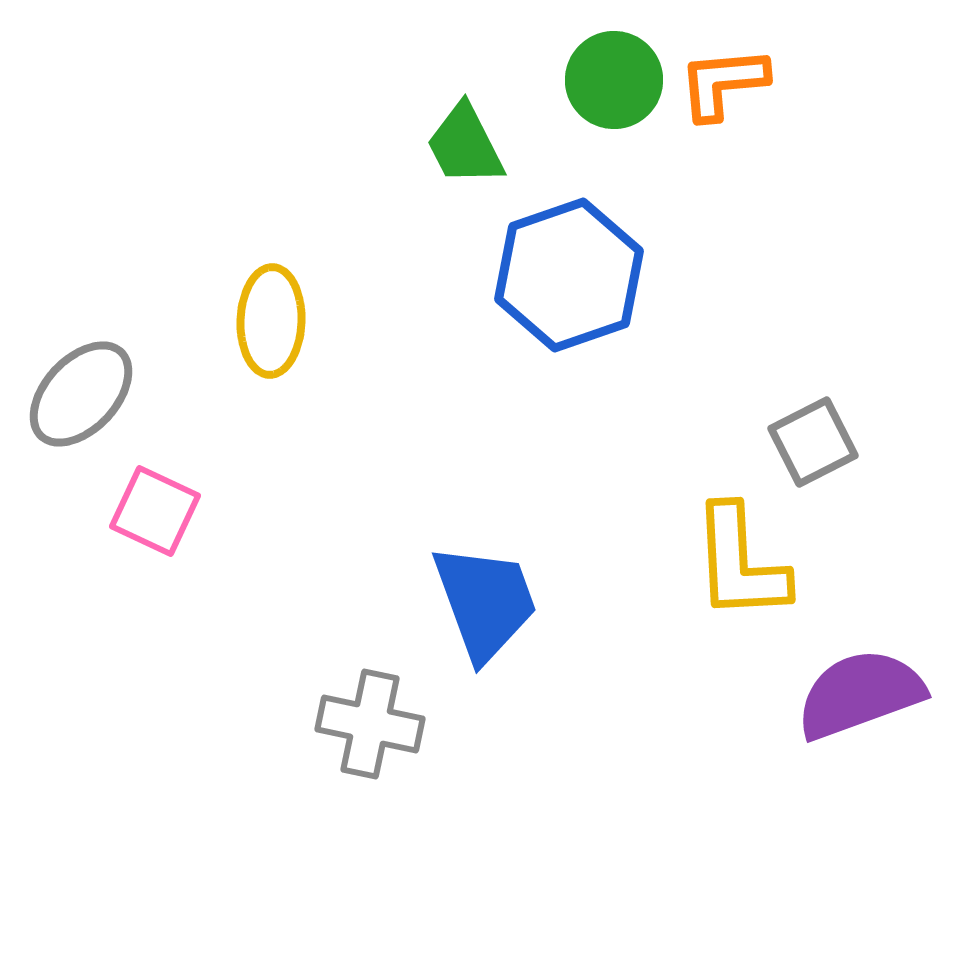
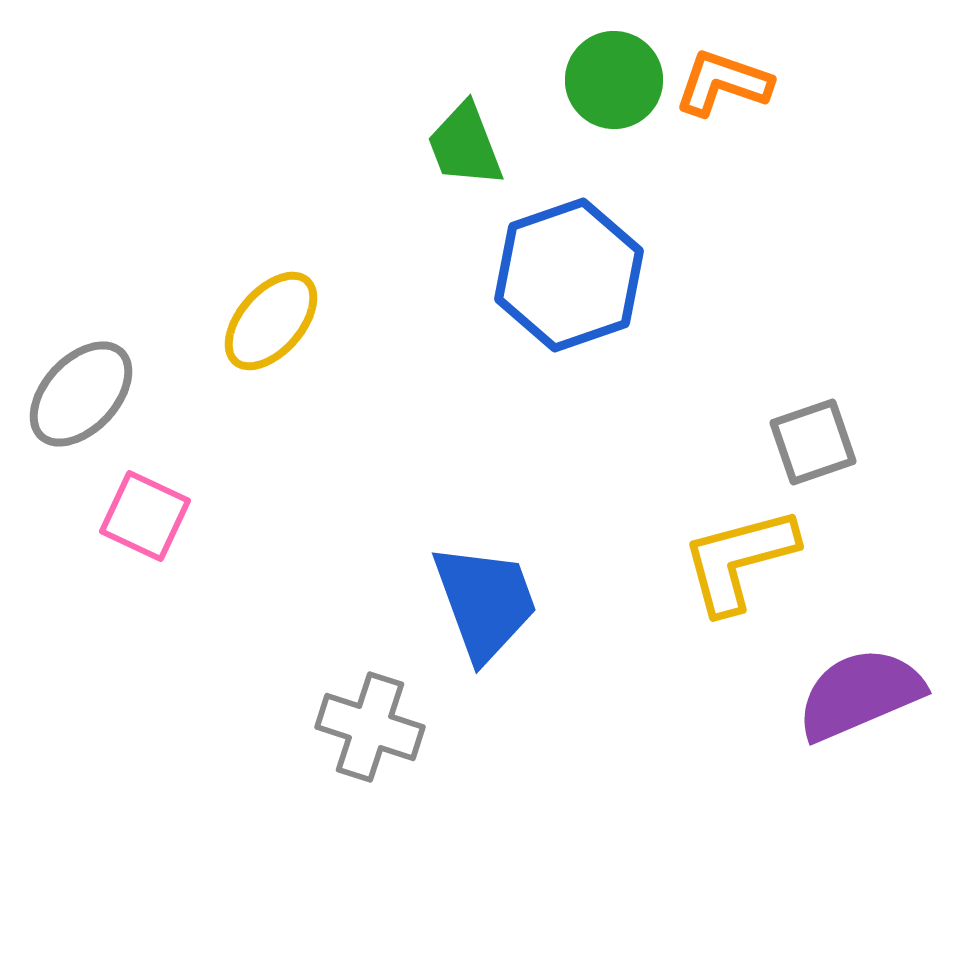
orange L-shape: rotated 24 degrees clockwise
green trapezoid: rotated 6 degrees clockwise
yellow ellipse: rotated 39 degrees clockwise
gray square: rotated 8 degrees clockwise
pink square: moved 10 px left, 5 px down
yellow L-shape: moved 1 px left, 3 px up; rotated 78 degrees clockwise
purple semicircle: rotated 3 degrees counterclockwise
gray cross: moved 3 px down; rotated 6 degrees clockwise
